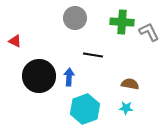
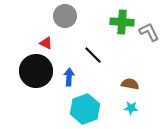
gray circle: moved 10 px left, 2 px up
red triangle: moved 31 px right, 2 px down
black line: rotated 36 degrees clockwise
black circle: moved 3 px left, 5 px up
cyan star: moved 5 px right
